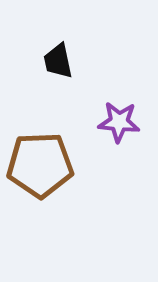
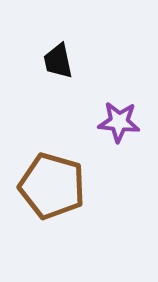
brown pentagon: moved 12 px right, 21 px down; rotated 18 degrees clockwise
